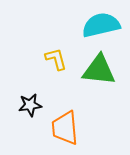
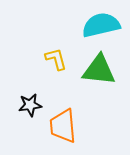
orange trapezoid: moved 2 px left, 2 px up
